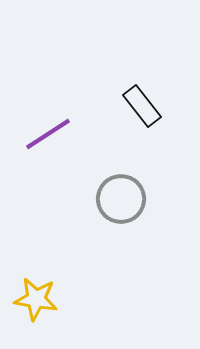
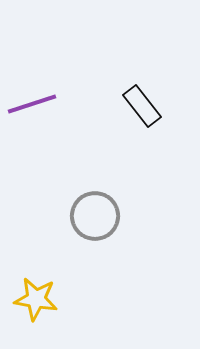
purple line: moved 16 px left, 30 px up; rotated 15 degrees clockwise
gray circle: moved 26 px left, 17 px down
